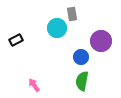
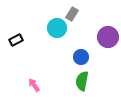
gray rectangle: rotated 40 degrees clockwise
purple circle: moved 7 px right, 4 px up
